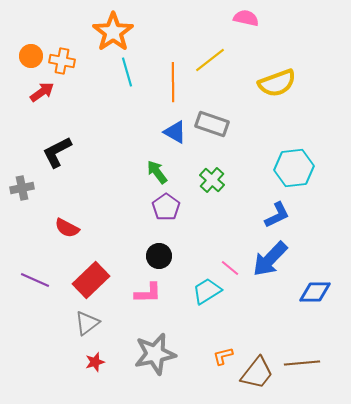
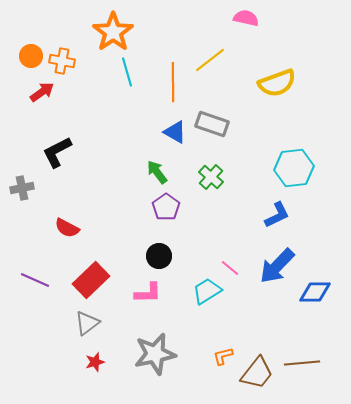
green cross: moved 1 px left, 3 px up
blue arrow: moved 7 px right, 7 px down
